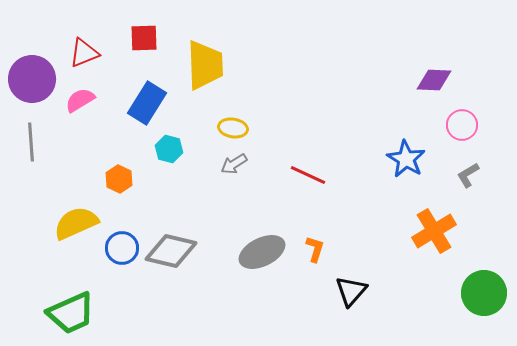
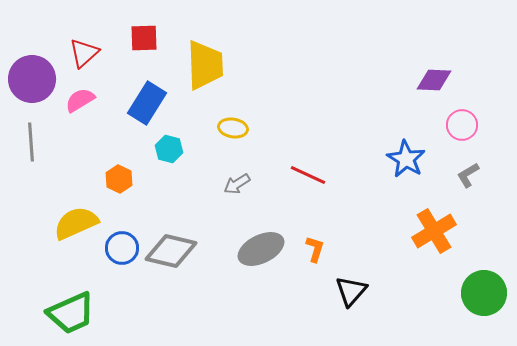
red triangle: rotated 20 degrees counterclockwise
gray arrow: moved 3 px right, 20 px down
gray ellipse: moved 1 px left, 3 px up
